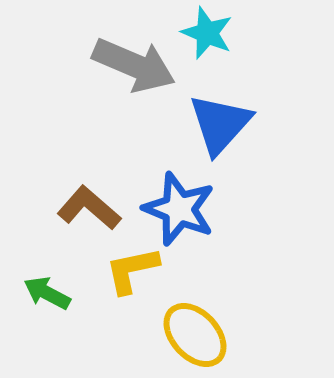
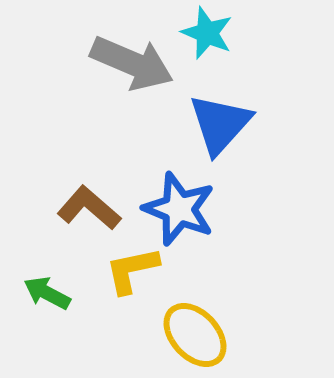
gray arrow: moved 2 px left, 2 px up
